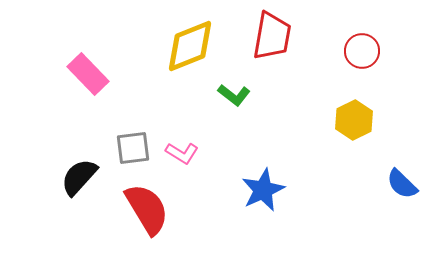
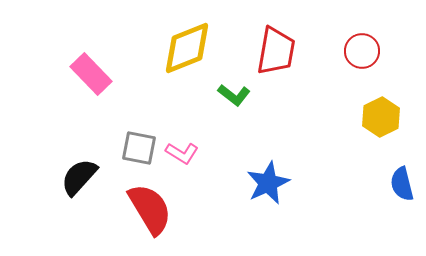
red trapezoid: moved 4 px right, 15 px down
yellow diamond: moved 3 px left, 2 px down
pink rectangle: moved 3 px right
yellow hexagon: moved 27 px right, 3 px up
gray square: moved 6 px right; rotated 18 degrees clockwise
blue semicircle: rotated 32 degrees clockwise
blue star: moved 5 px right, 7 px up
red semicircle: moved 3 px right
